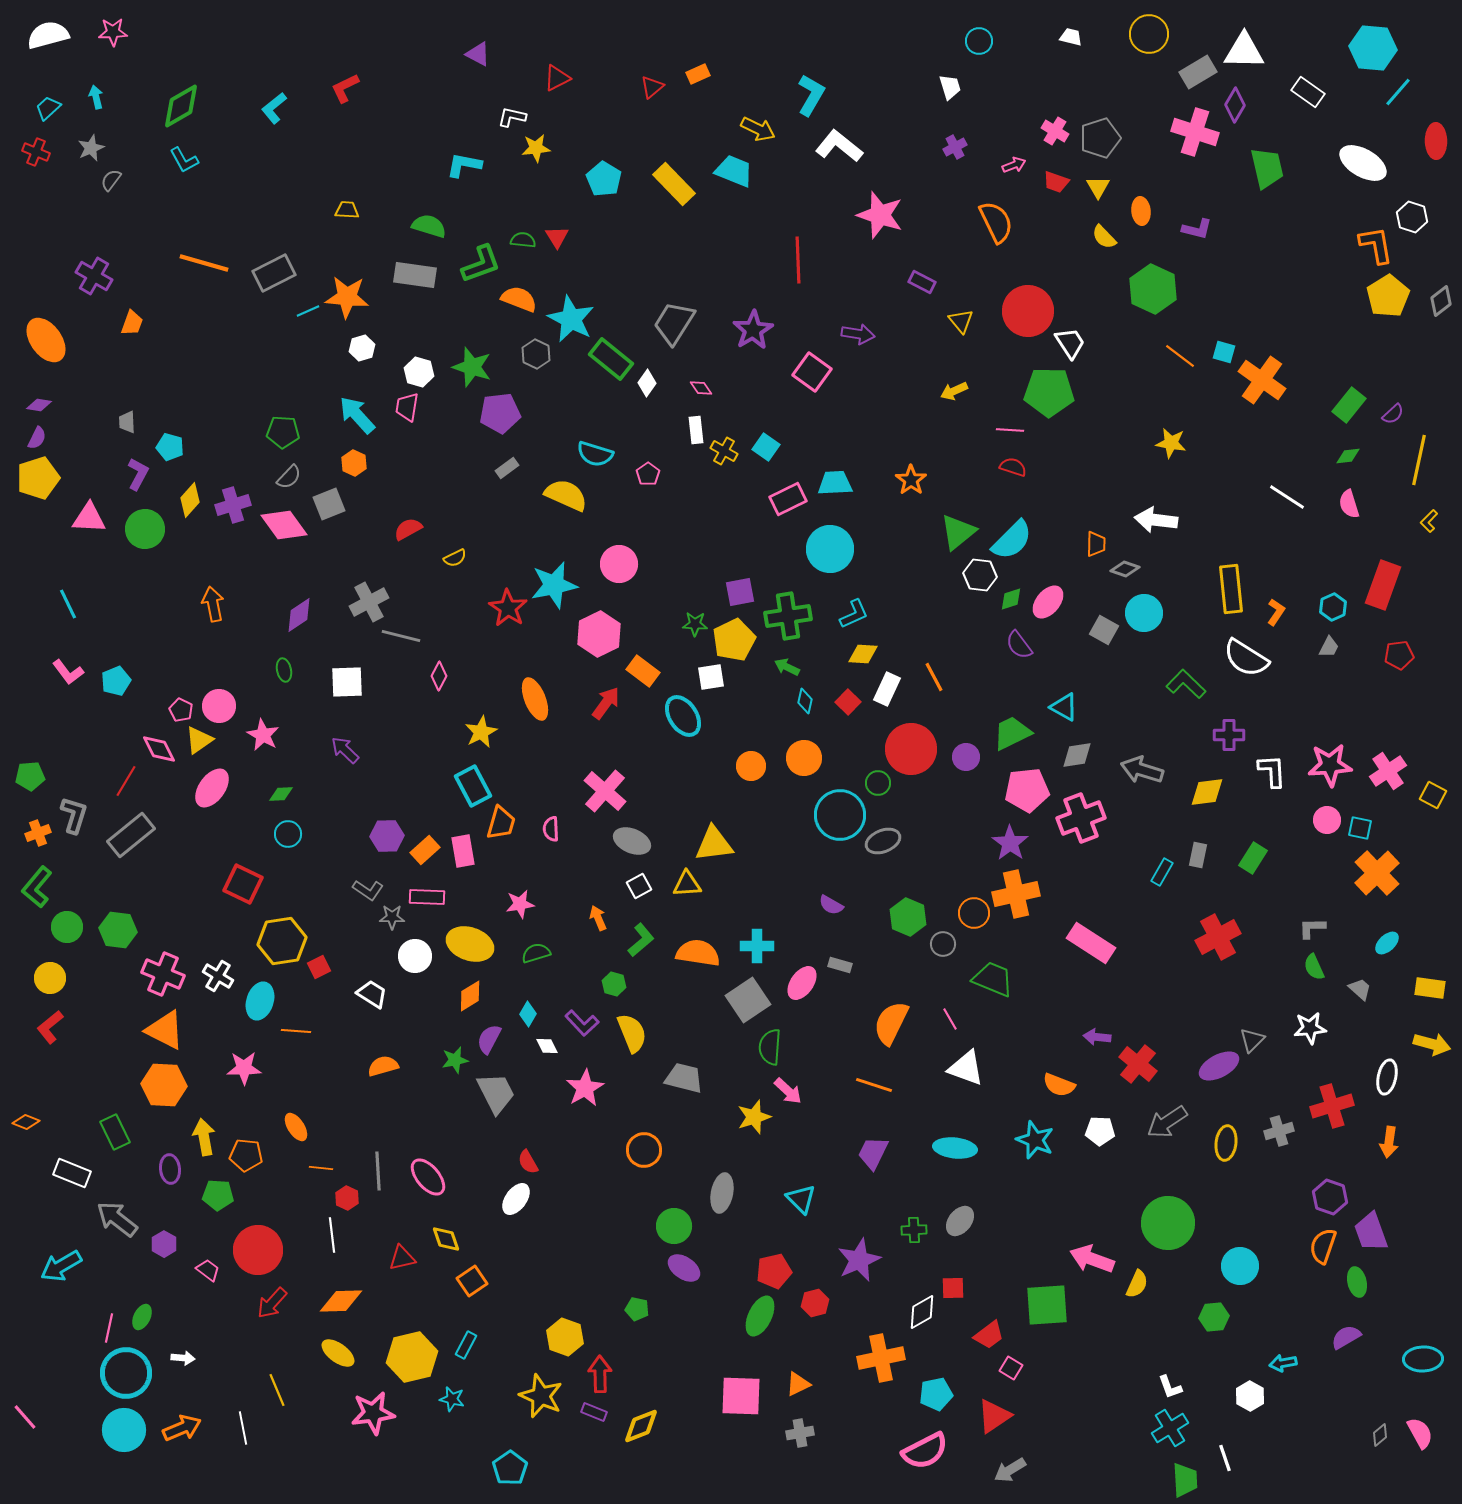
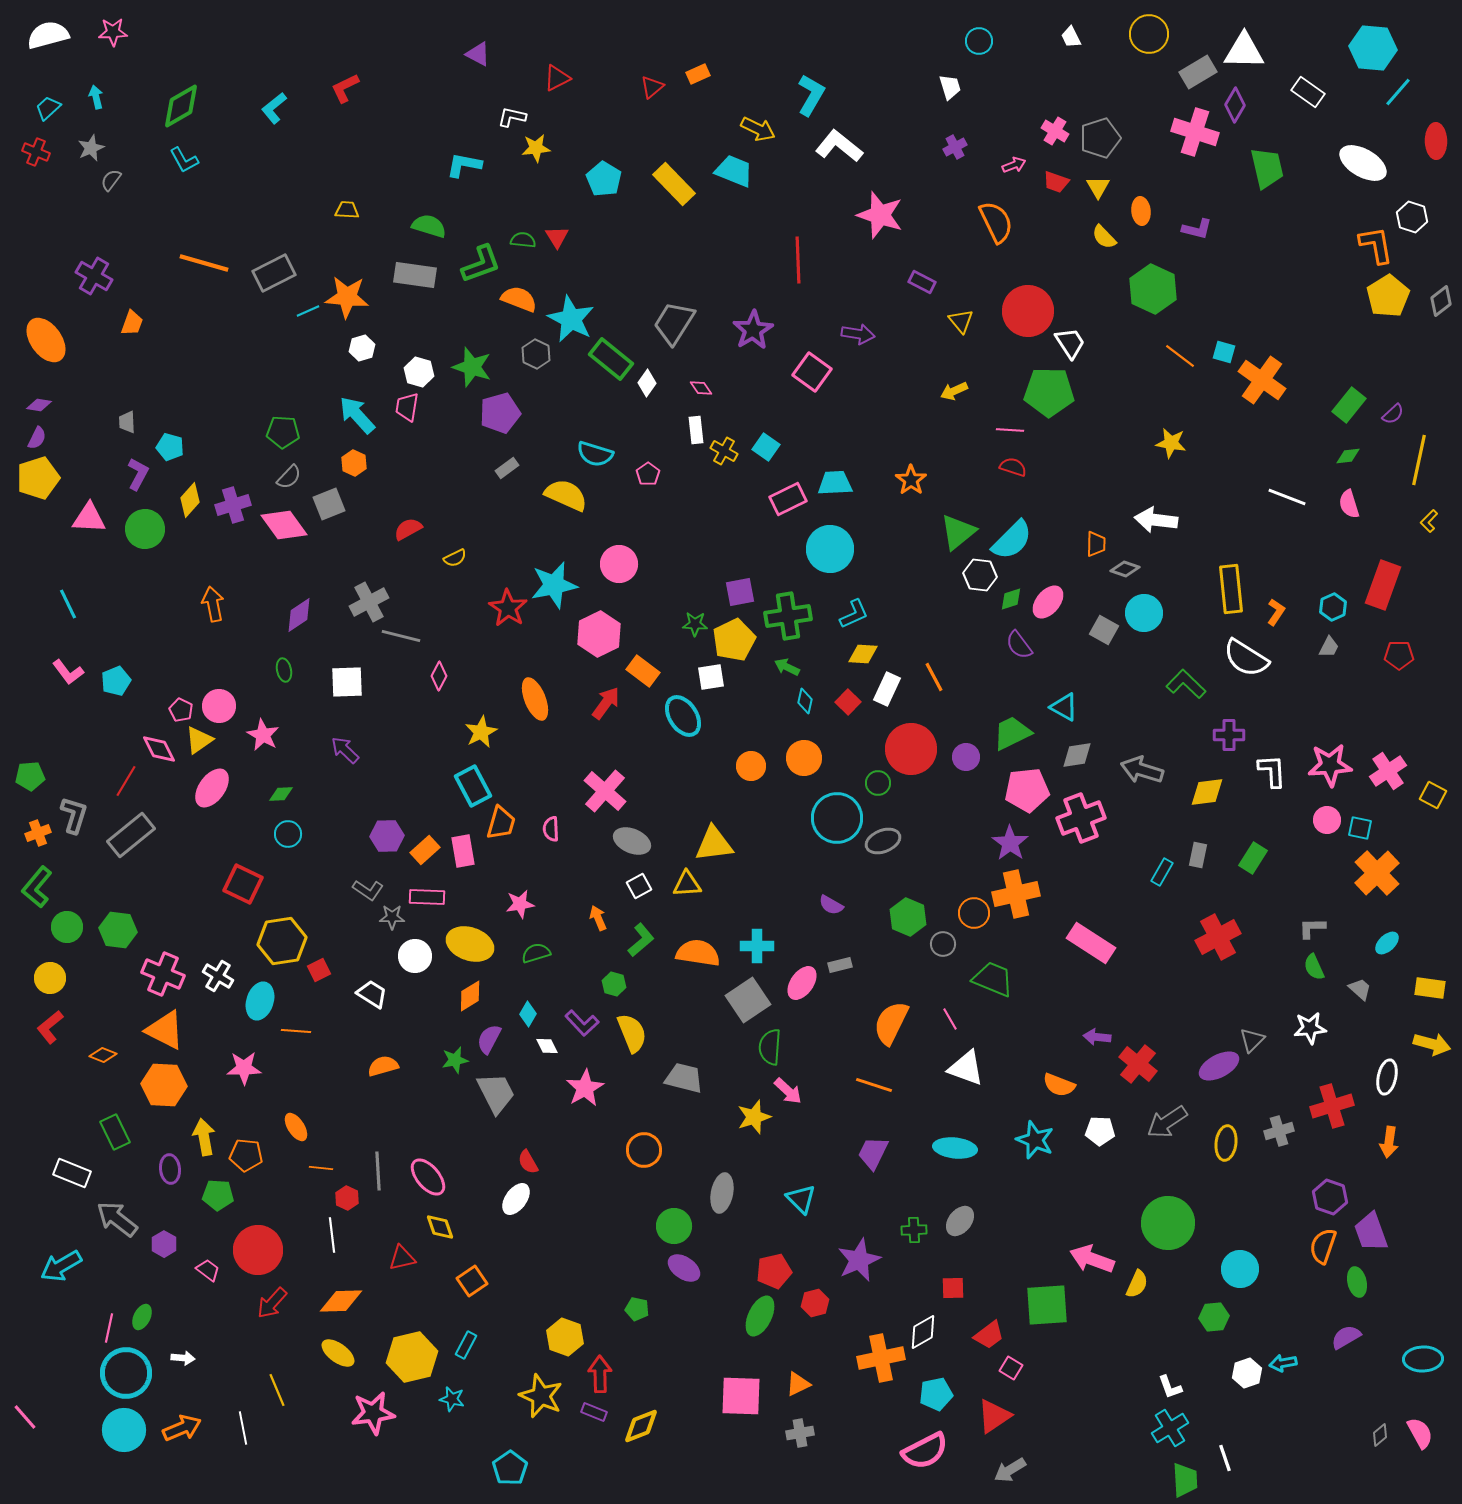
white trapezoid at (1071, 37): rotated 130 degrees counterclockwise
purple pentagon at (500, 413): rotated 9 degrees counterclockwise
white line at (1287, 497): rotated 12 degrees counterclockwise
red pentagon at (1399, 655): rotated 8 degrees clockwise
cyan circle at (840, 815): moved 3 px left, 3 px down
gray rectangle at (840, 965): rotated 30 degrees counterclockwise
red square at (319, 967): moved 3 px down
orange diamond at (26, 1122): moved 77 px right, 67 px up
yellow diamond at (446, 1239): moved 6 px left, 12 px up
cyan circle at (1240, 1266): moved 3 px down
white diamond at (922, 1312): moved 1 px right, 20 px down
white hexagon at (1250, 1396): moved 3 px left, 23 px up; rotated 12 degrees clockwise
